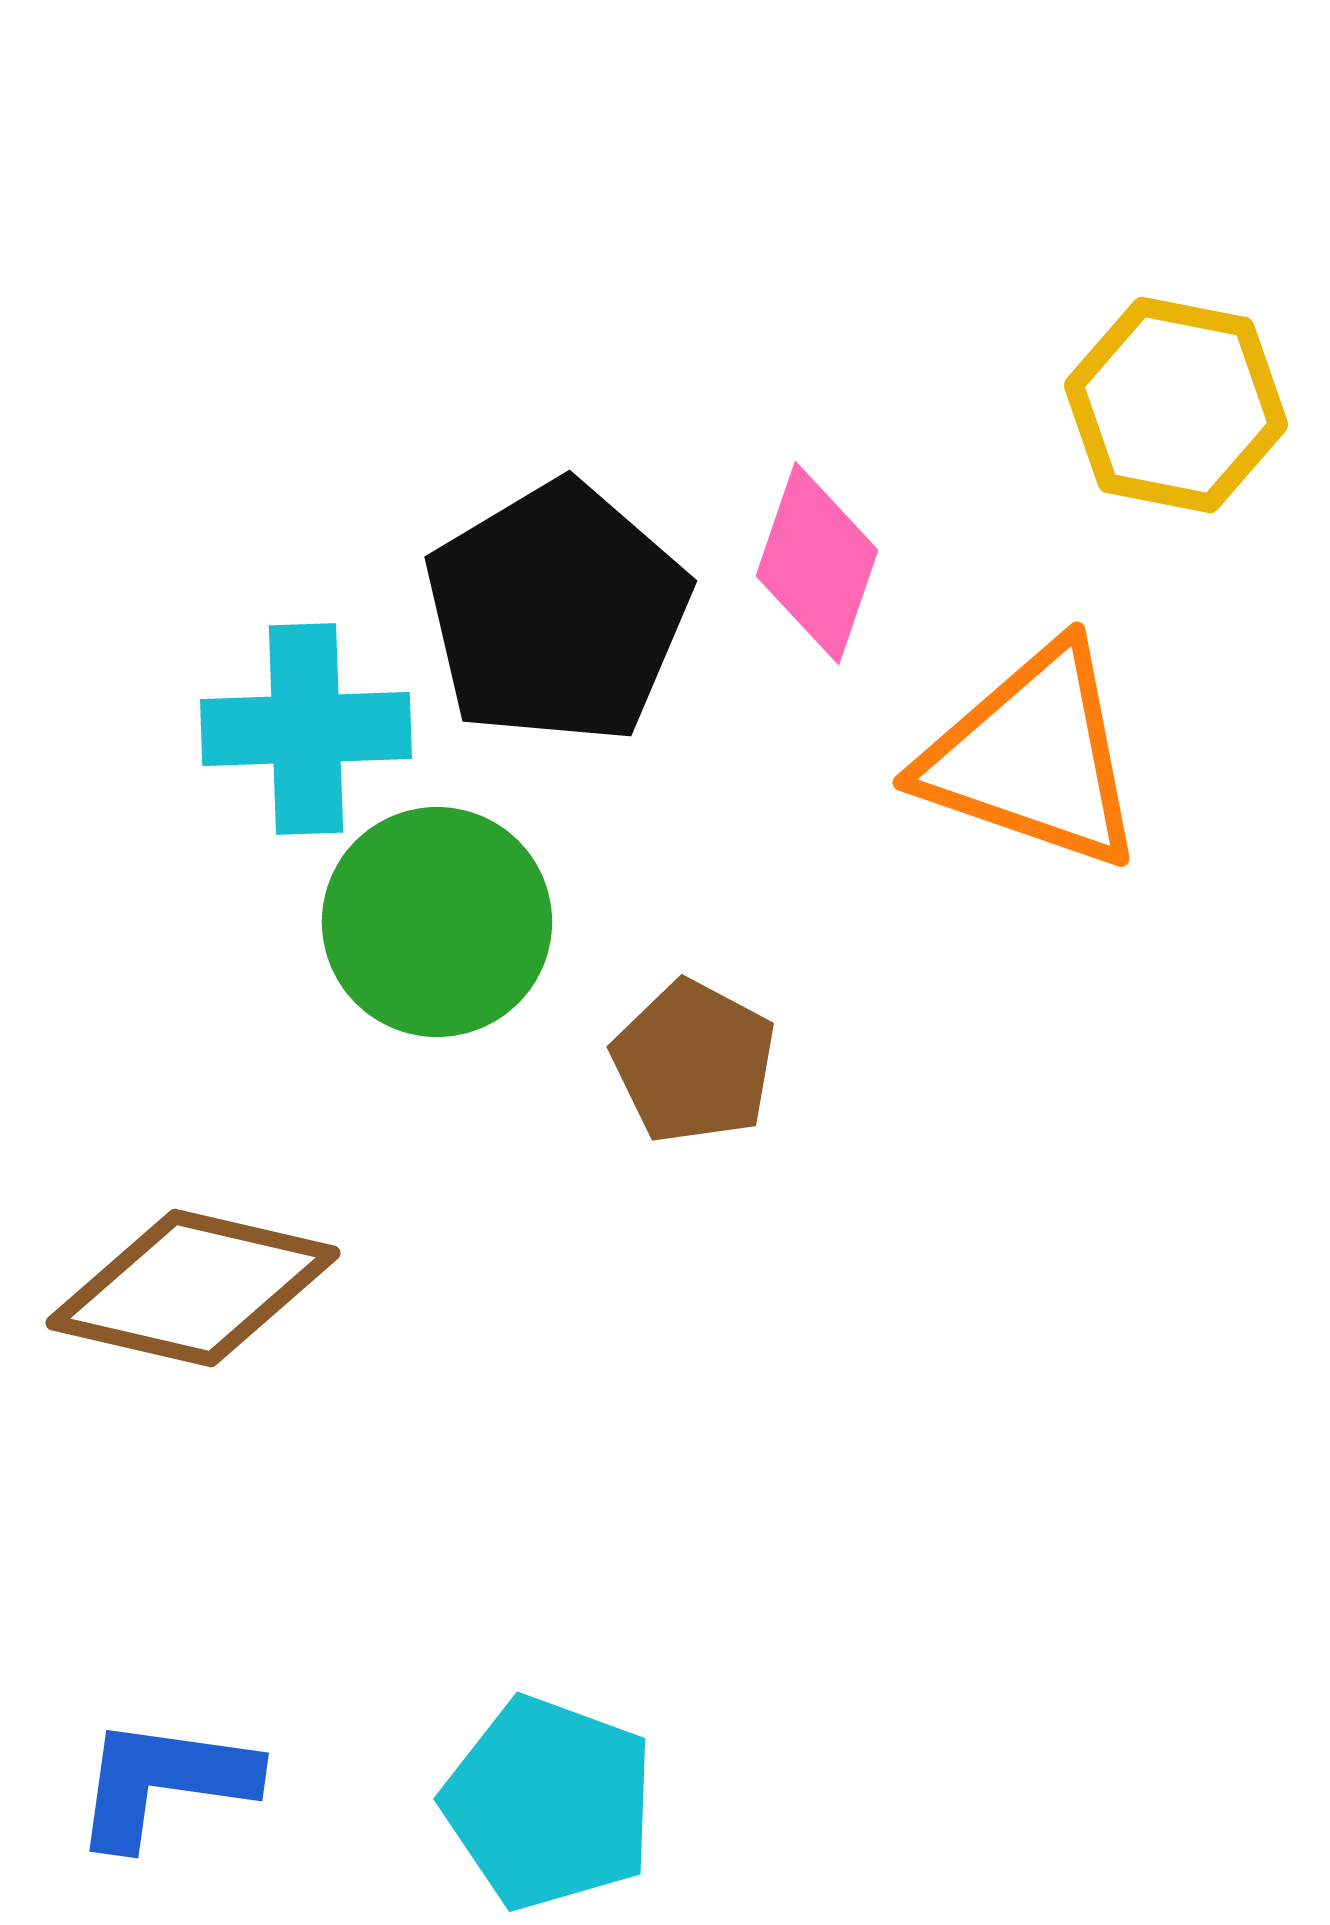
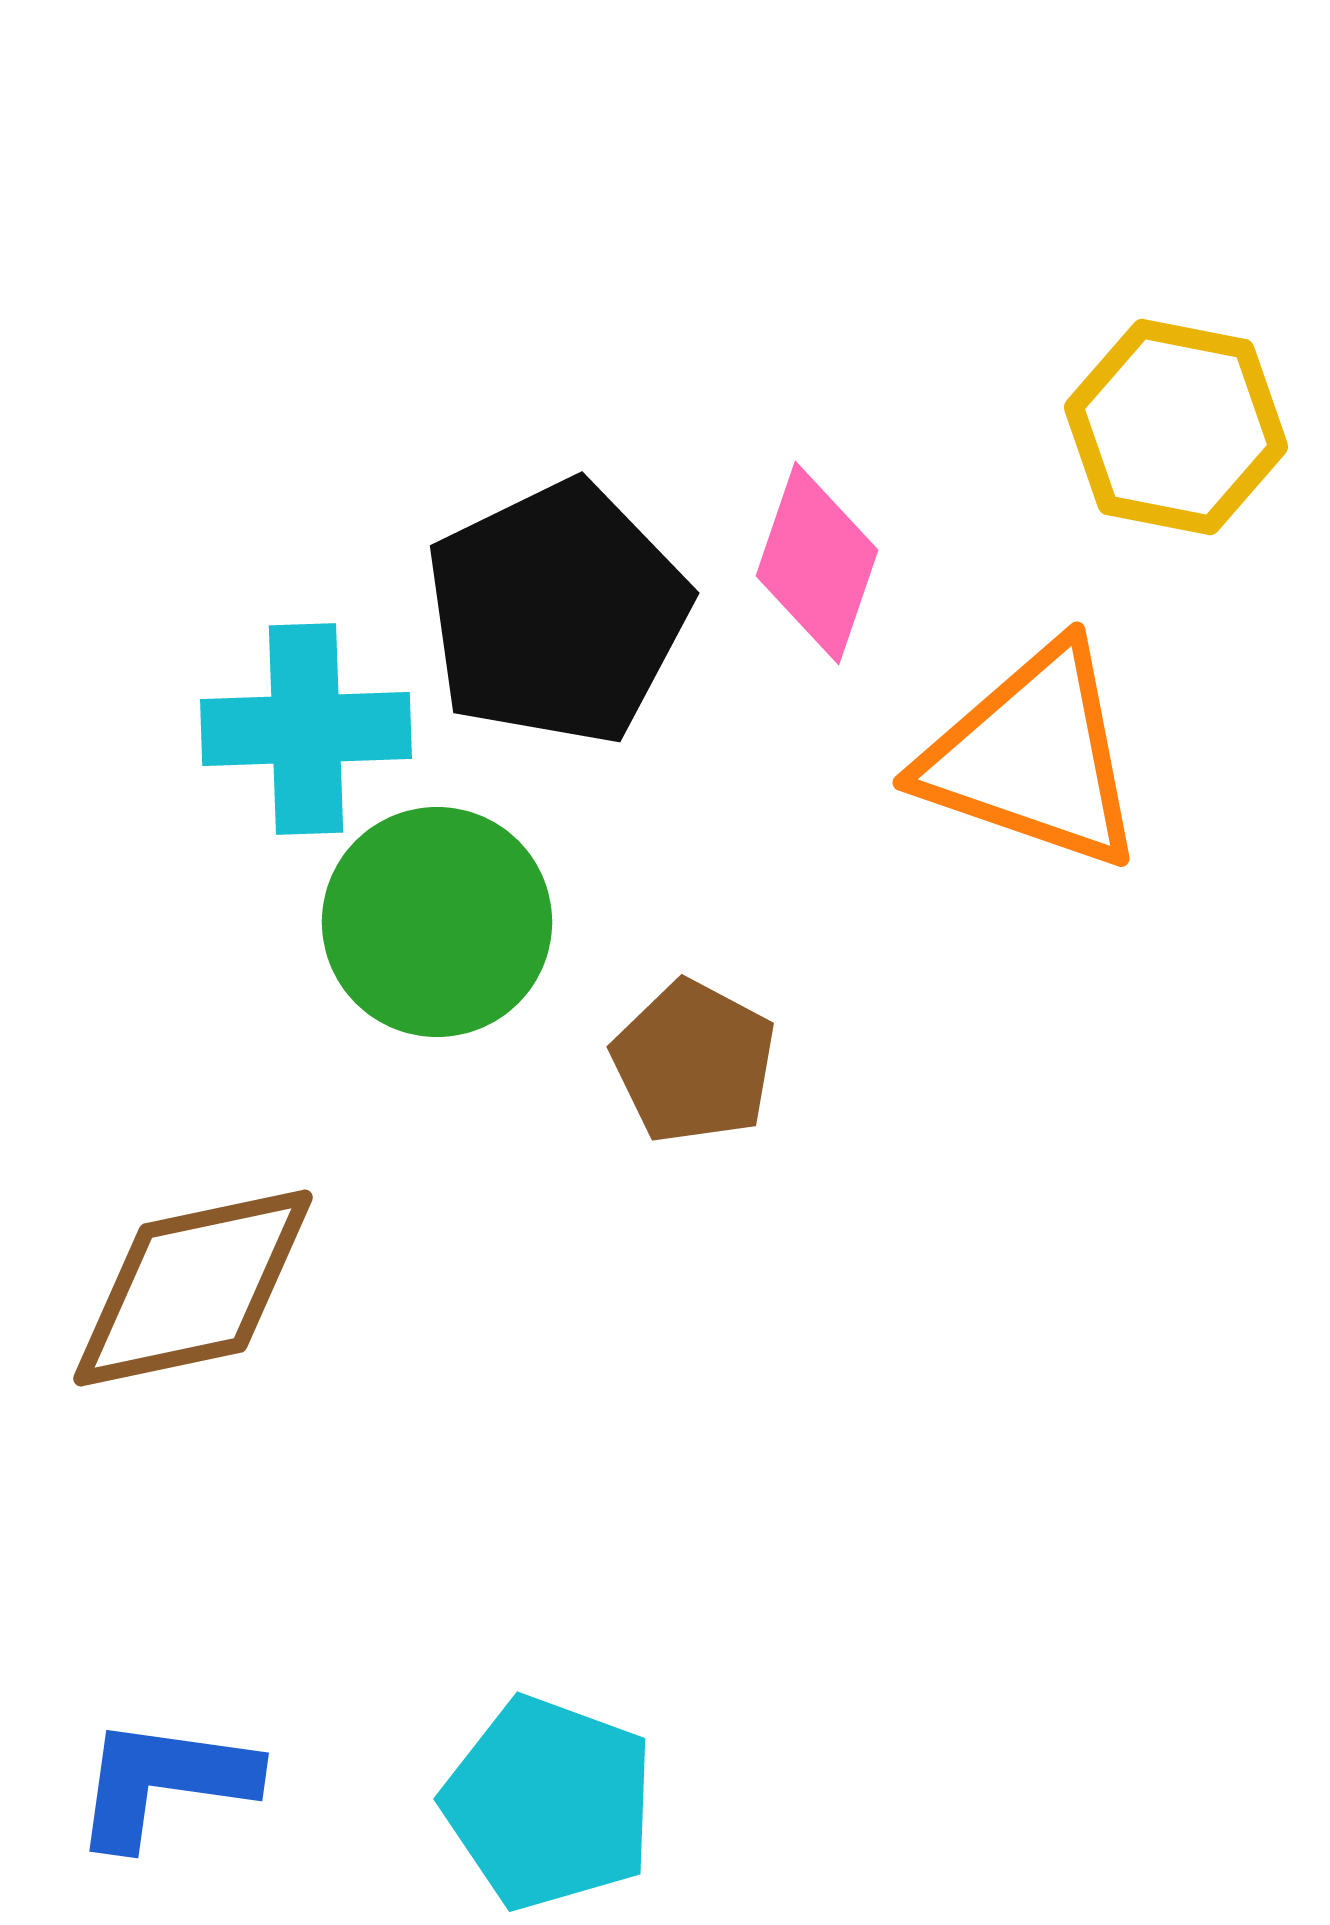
yellow hexagon: moved 22 px down
black pentagon: rotated 5 degrees clockwise
brown diamond: rotated 25 degrees counterclockwise
